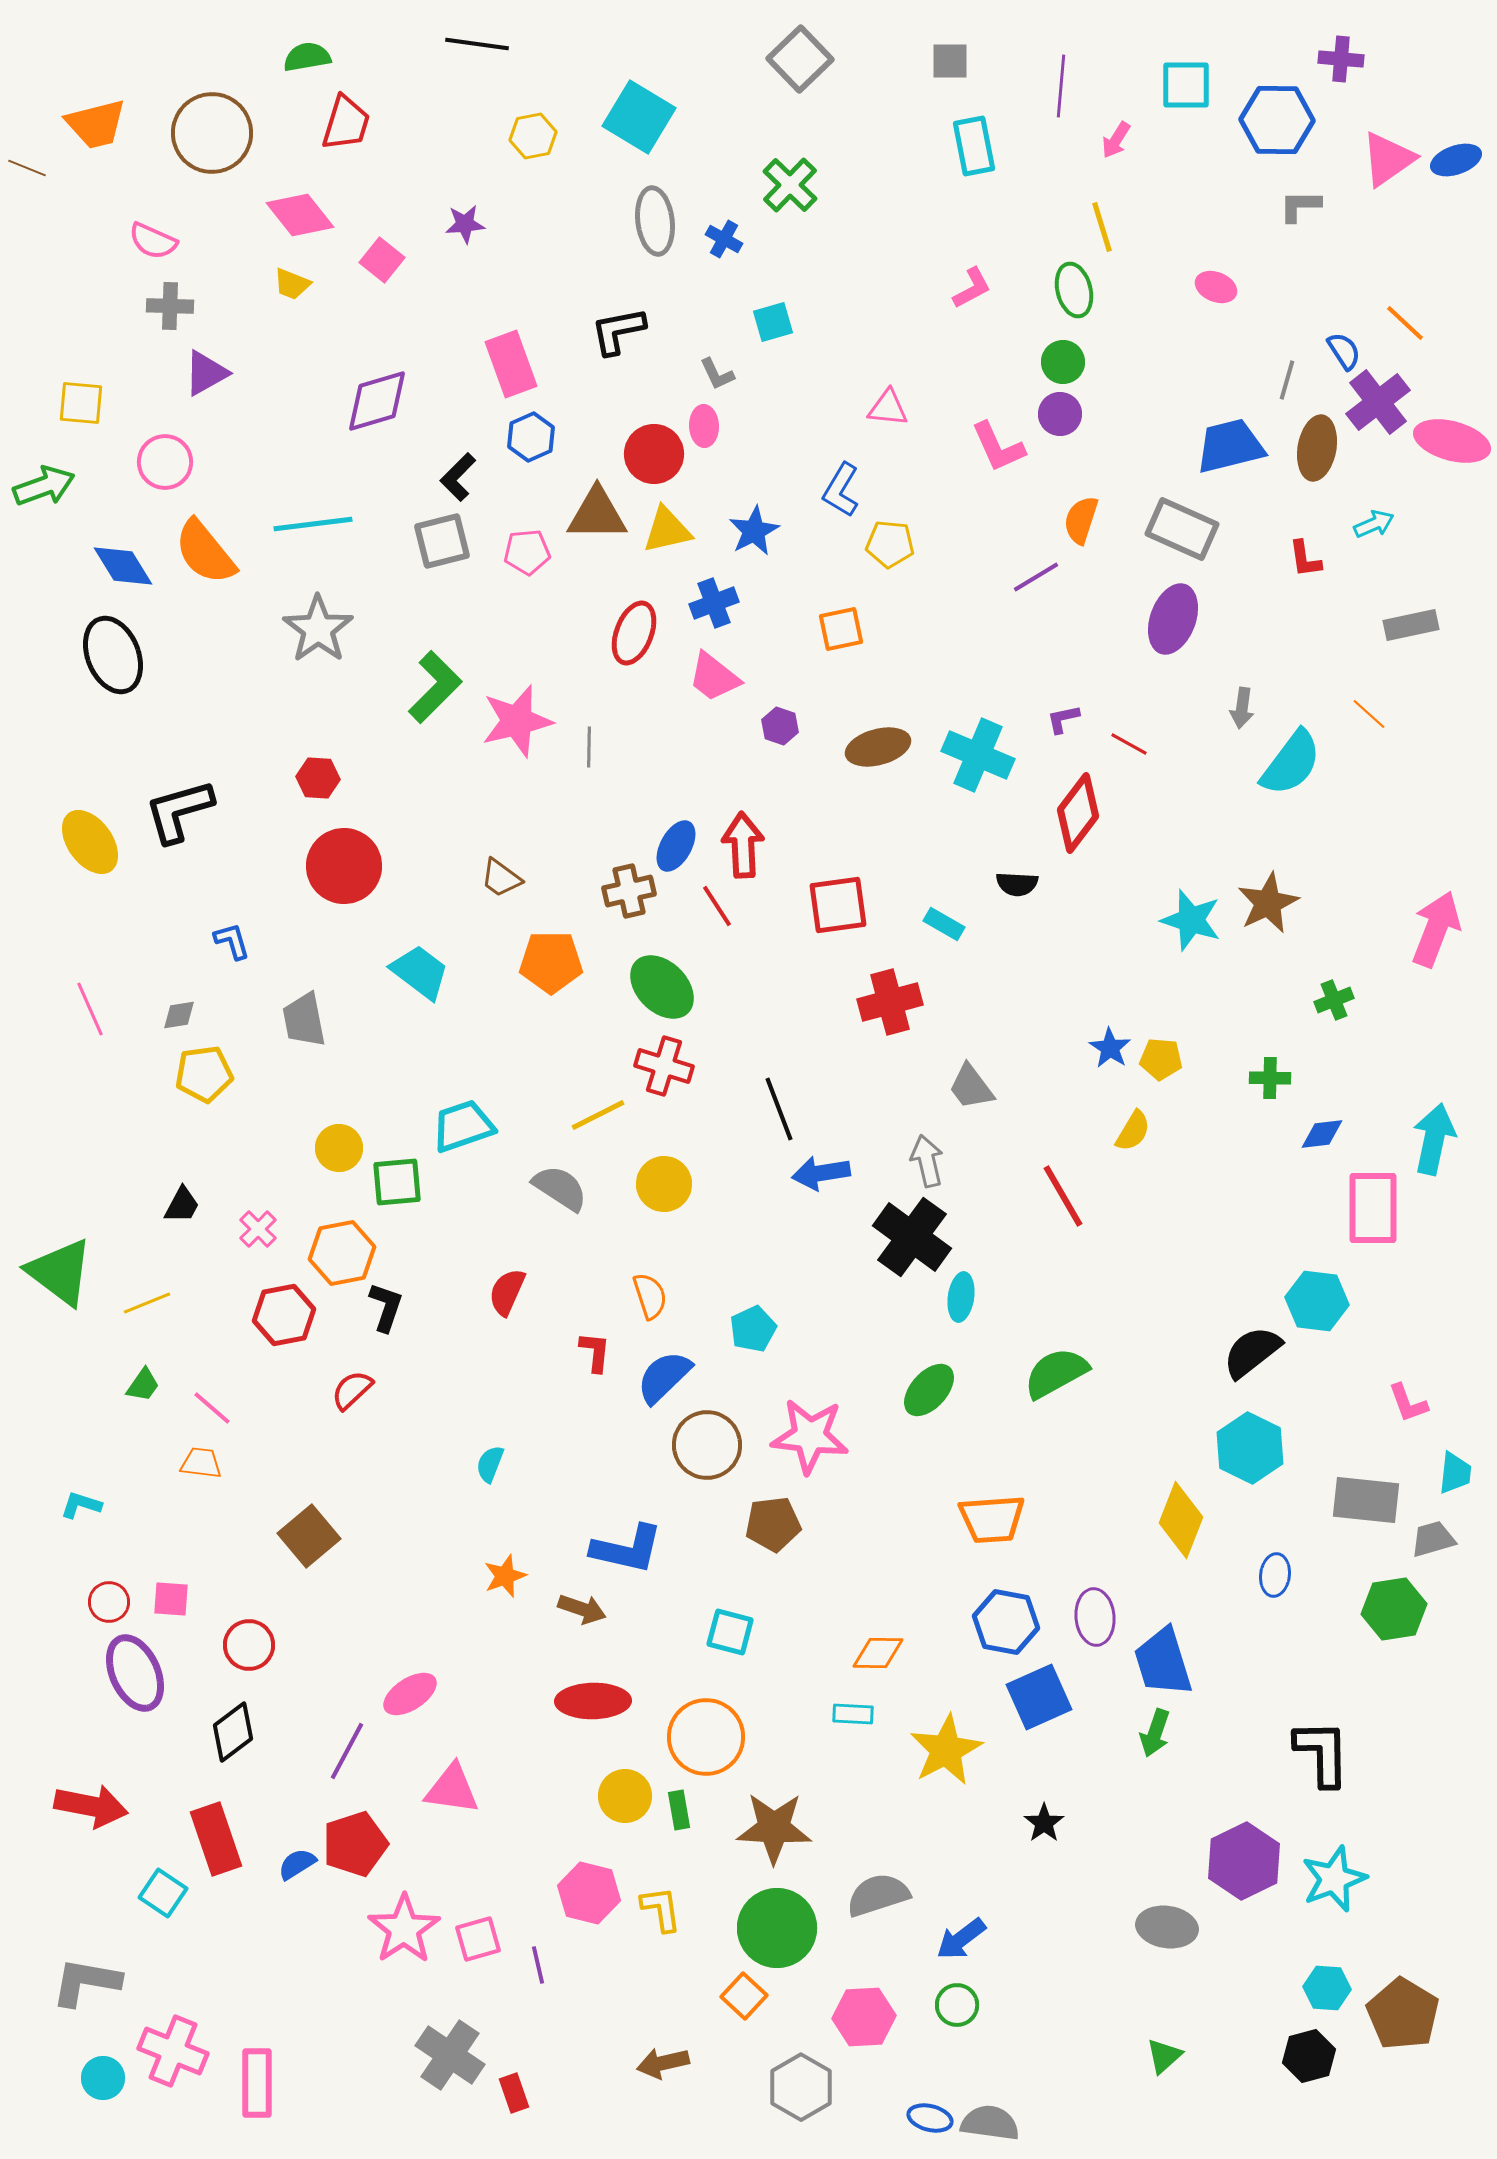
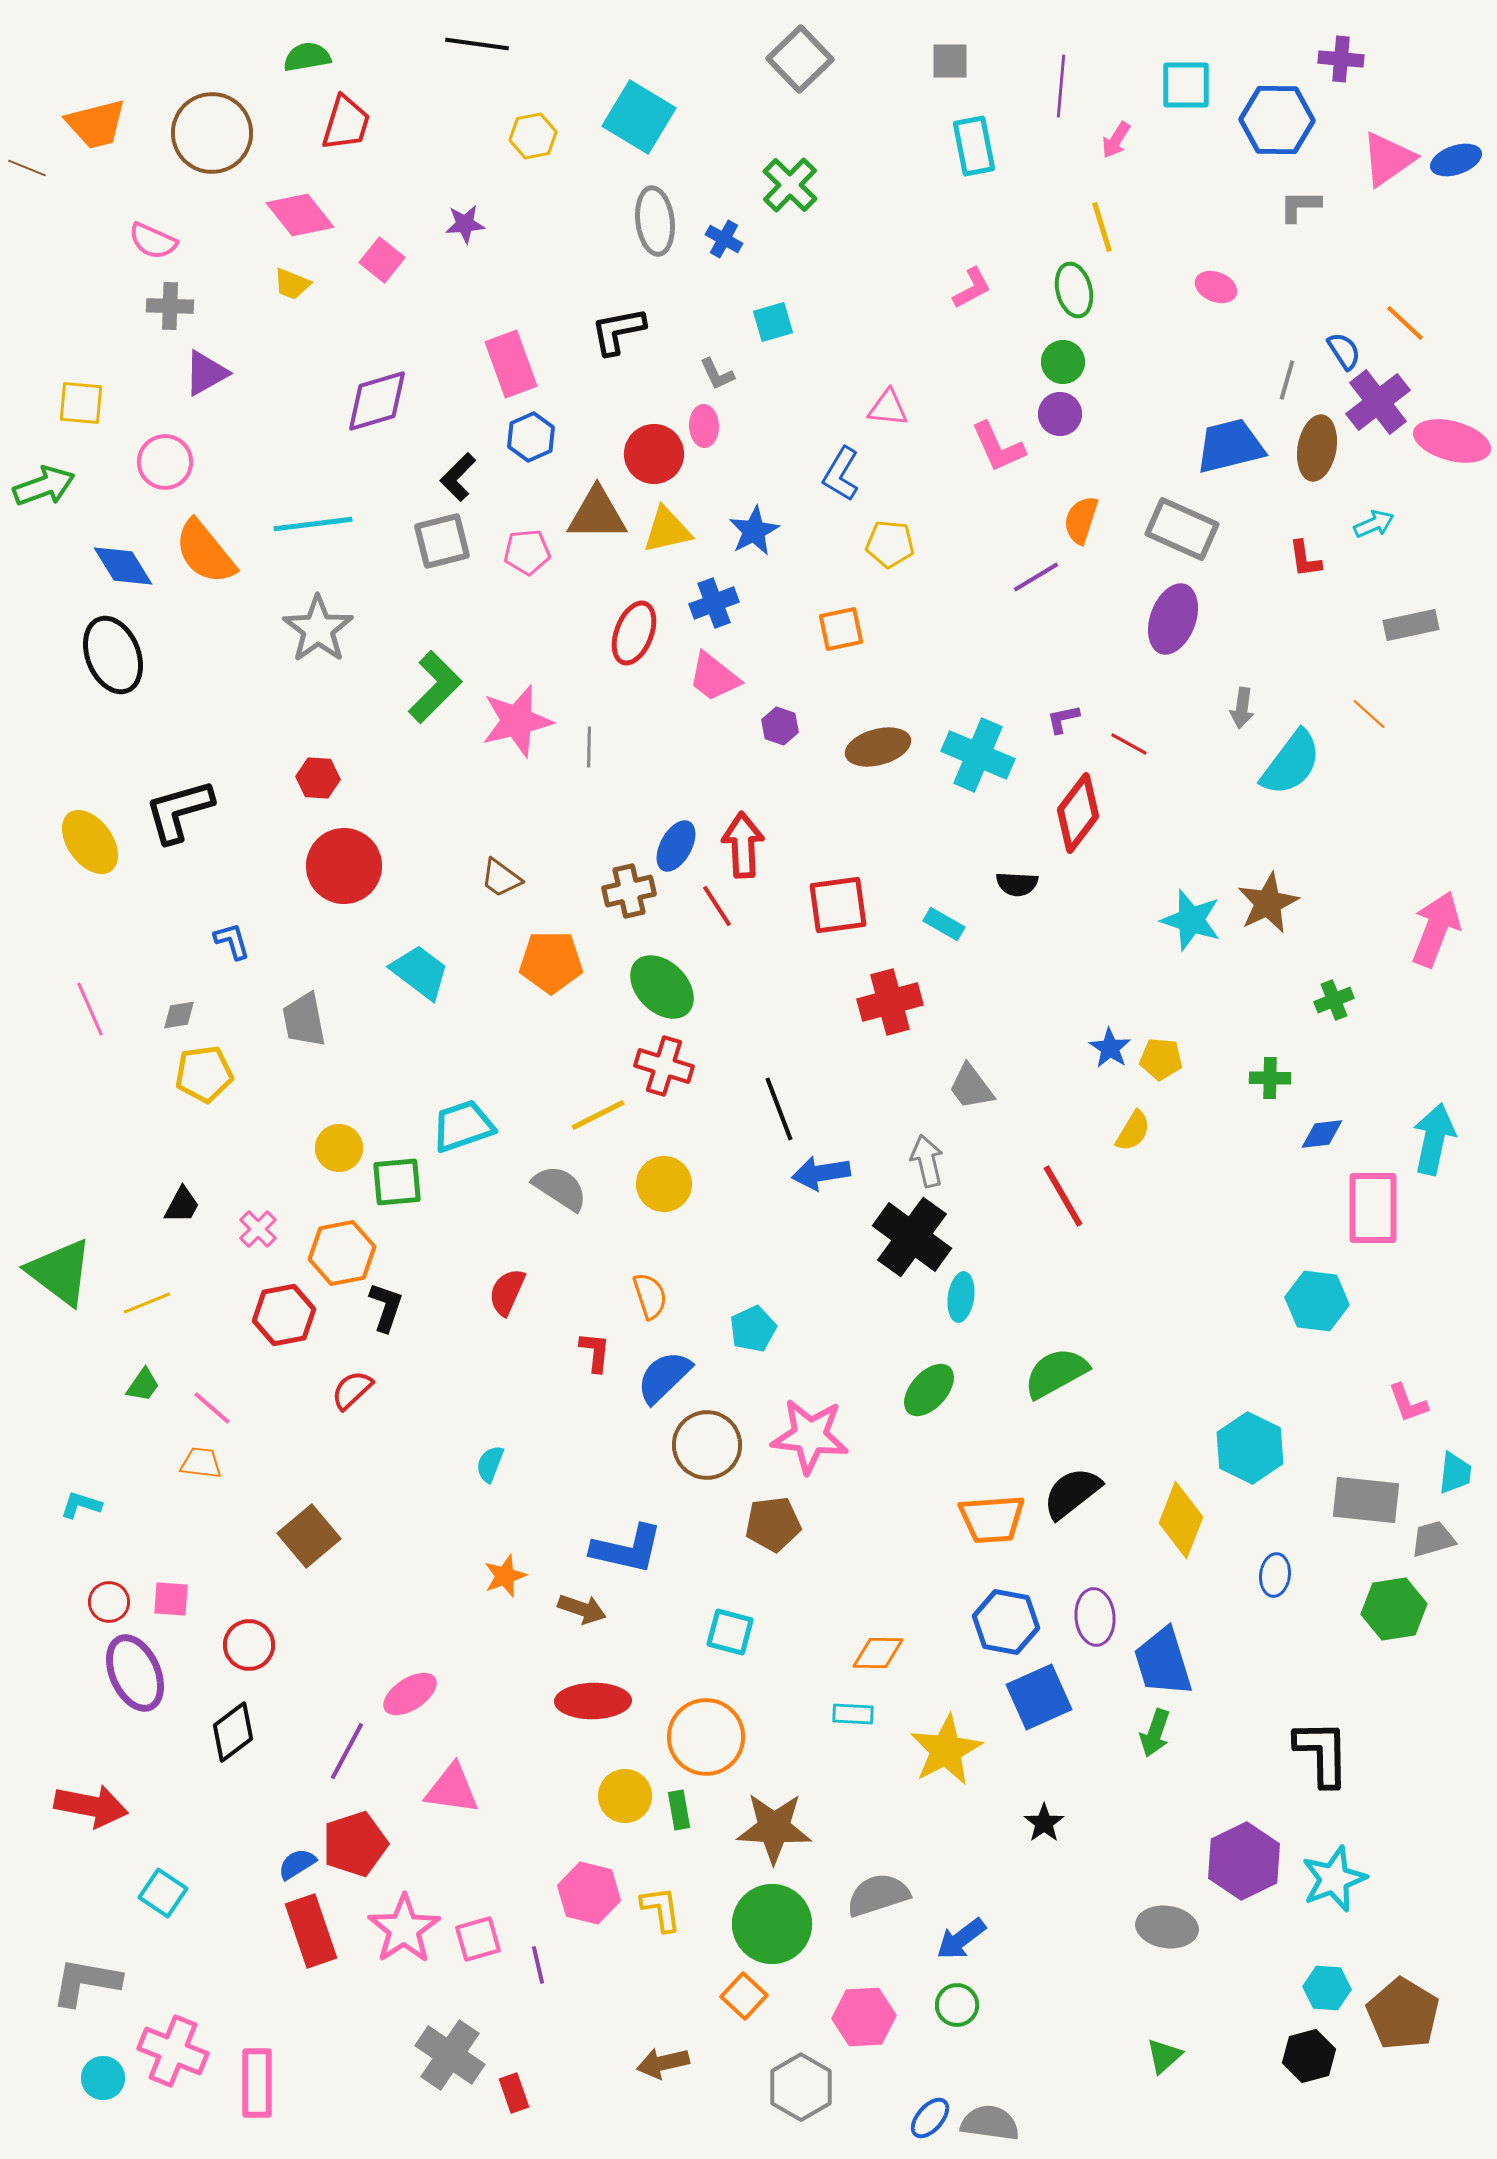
blue L-shape at (841, 490): moved 16 px up
black semicircle at (1252, 1352): moved 180 px left, 141 px down
red rectangle at (216, 1839): moved 95 px right, 92 px down
green circle at (777, 1928): moved 5 px left, 4 px up
blue ellipse at (930, 2118): rotated 63 degrees counterclockwise
